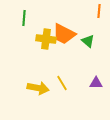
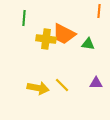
green triangle: moved 3 px down; rotated 32 degrees counterclockwise
yellow line: moved 2 px down; rotated 14 degrees counterclockwise
